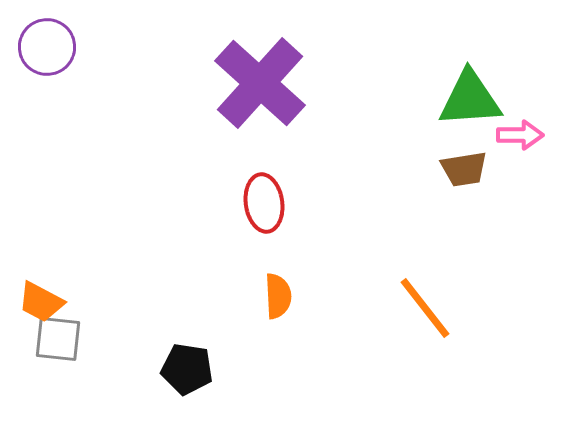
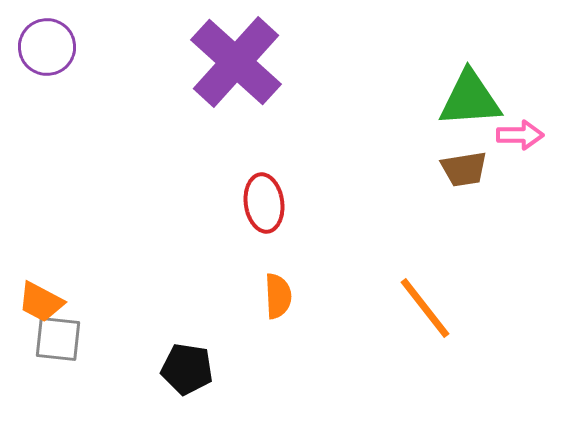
purple cross: moved 24 px left, 21 px up
